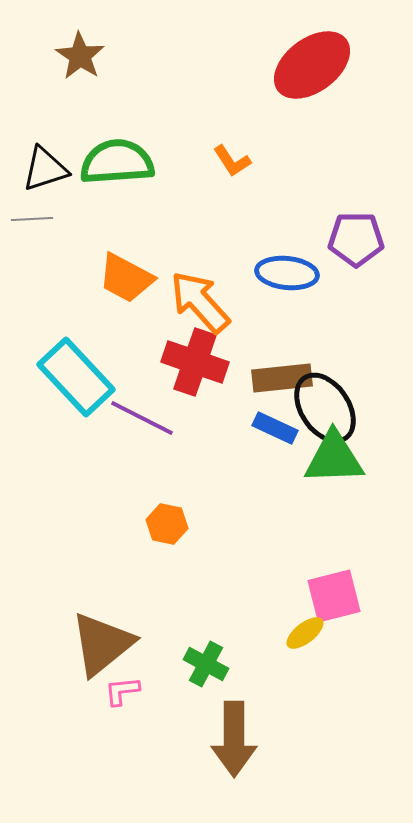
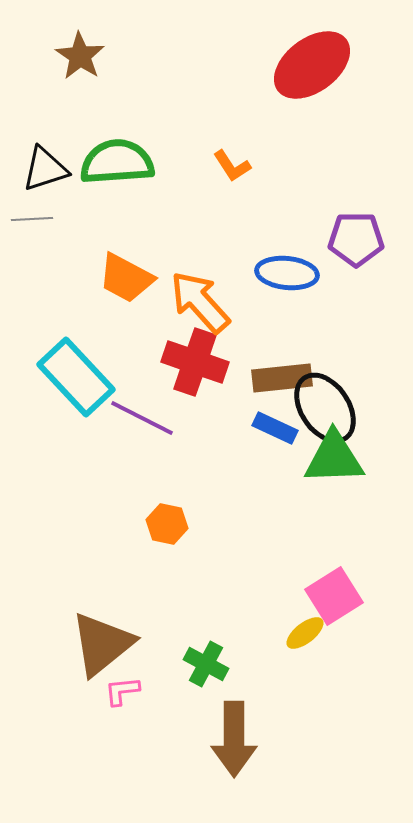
orange L-shape: moved 5 px down
pink square: rotated 18 degrees counterclockwise
